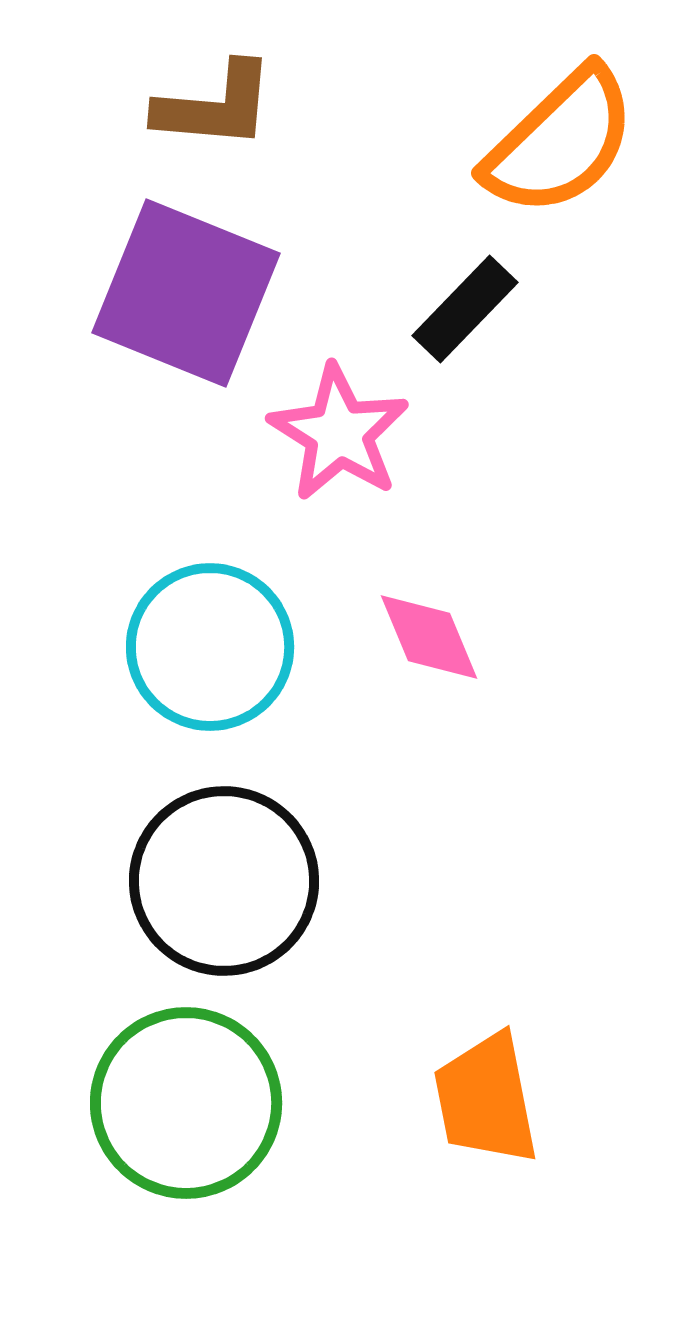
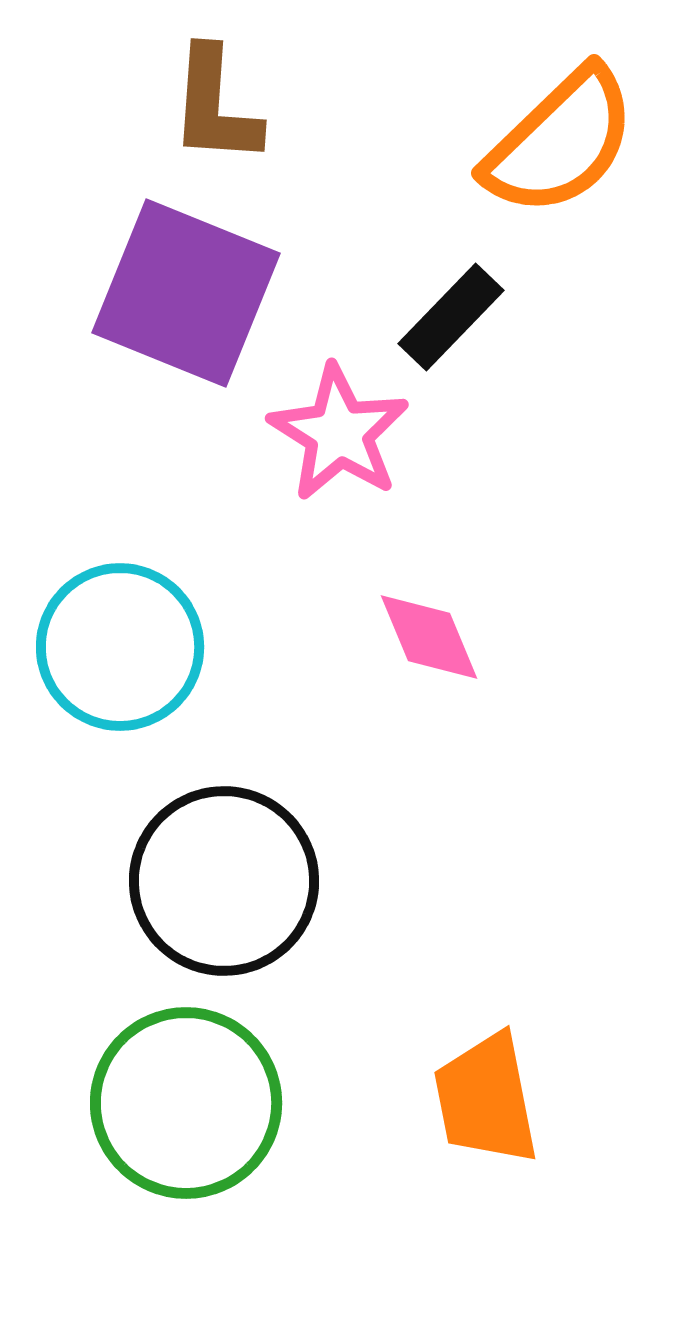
brown L-shape: rotated 89 degrees clockwise
black rectangle: moved 14 px left, 8 px down
cyan circle: moved 90 px left
